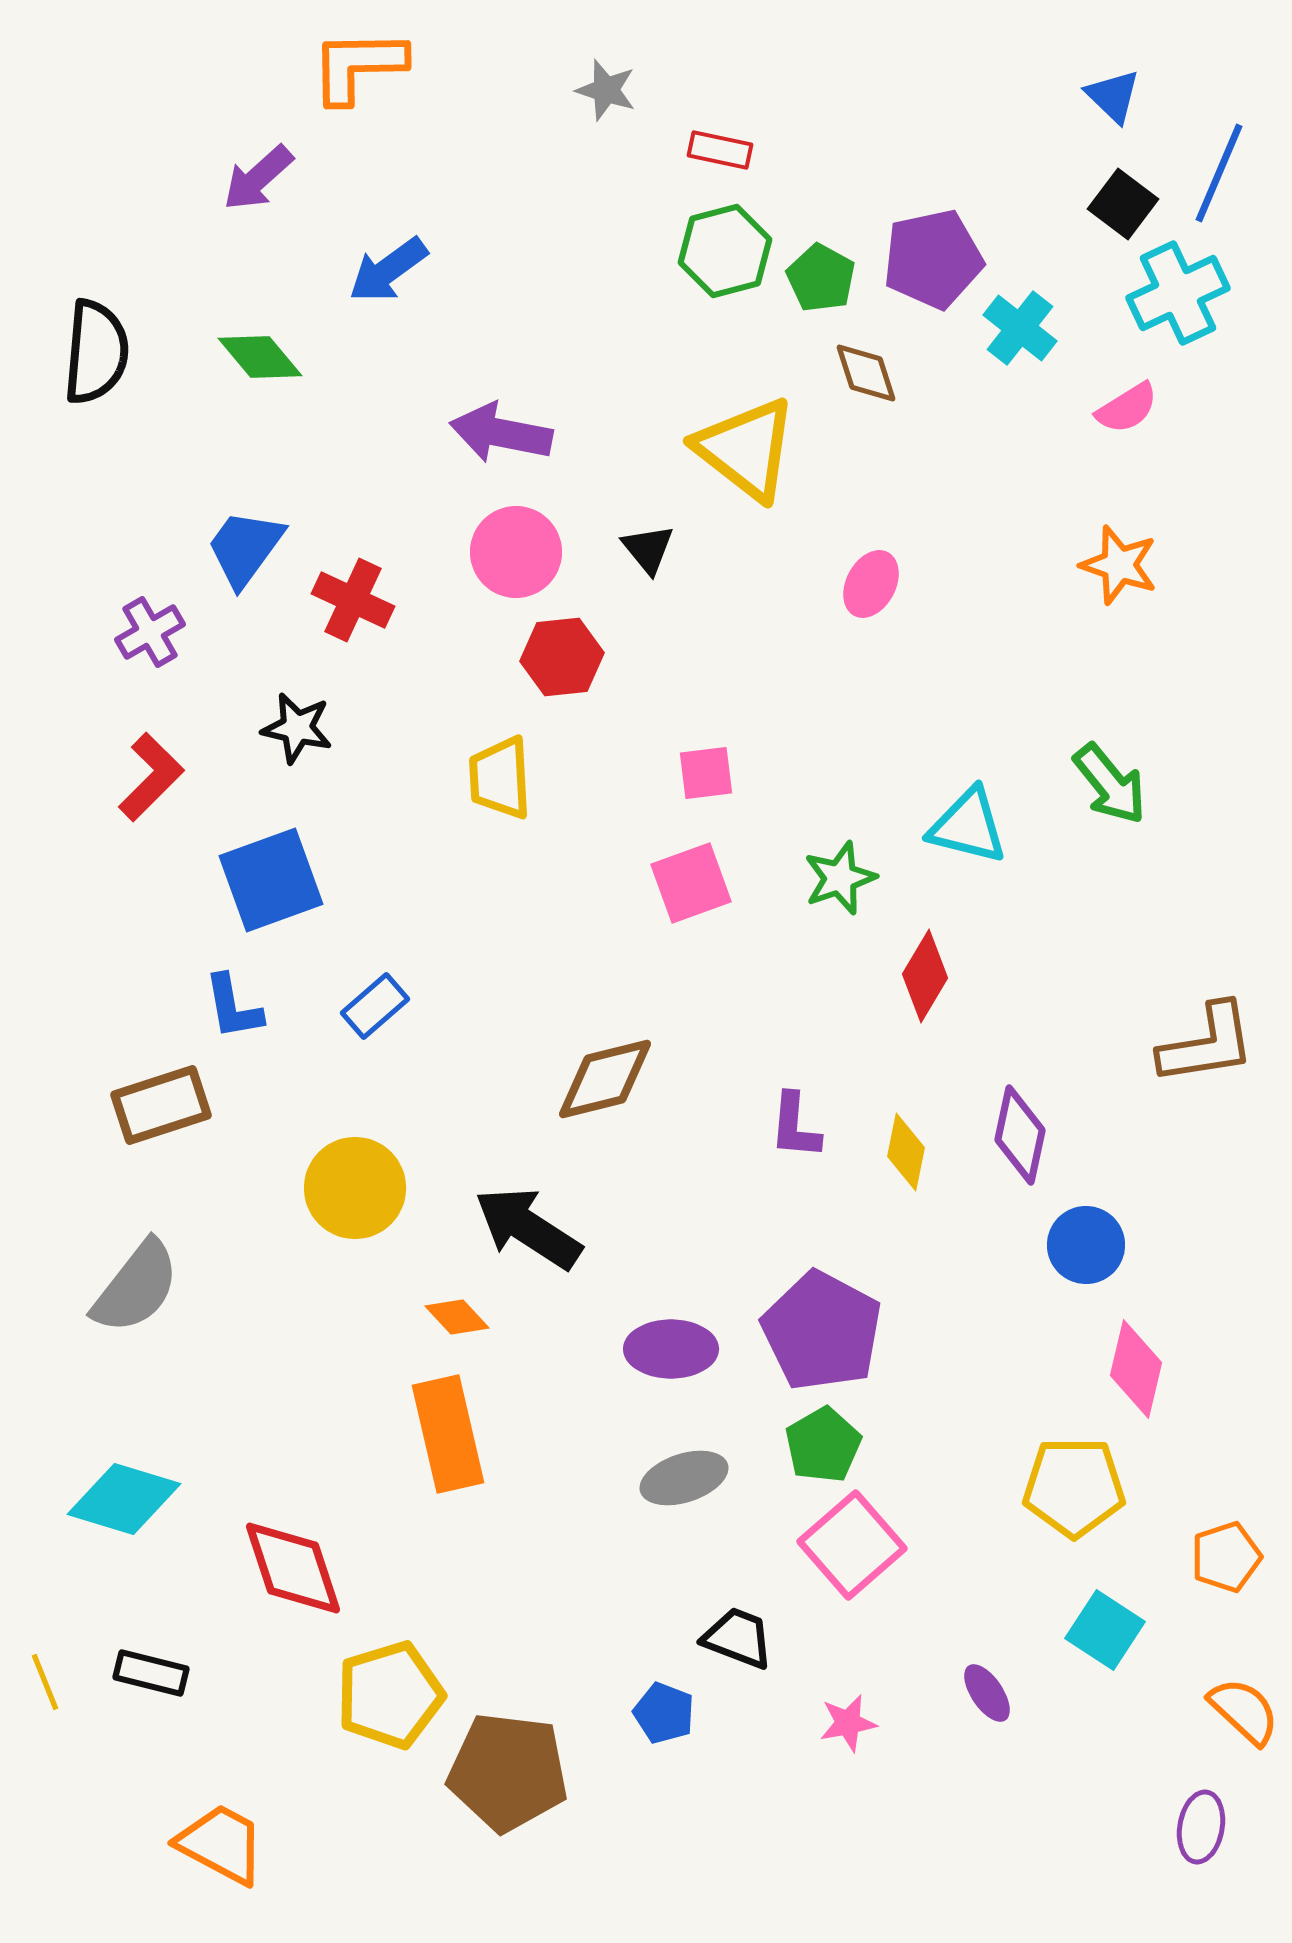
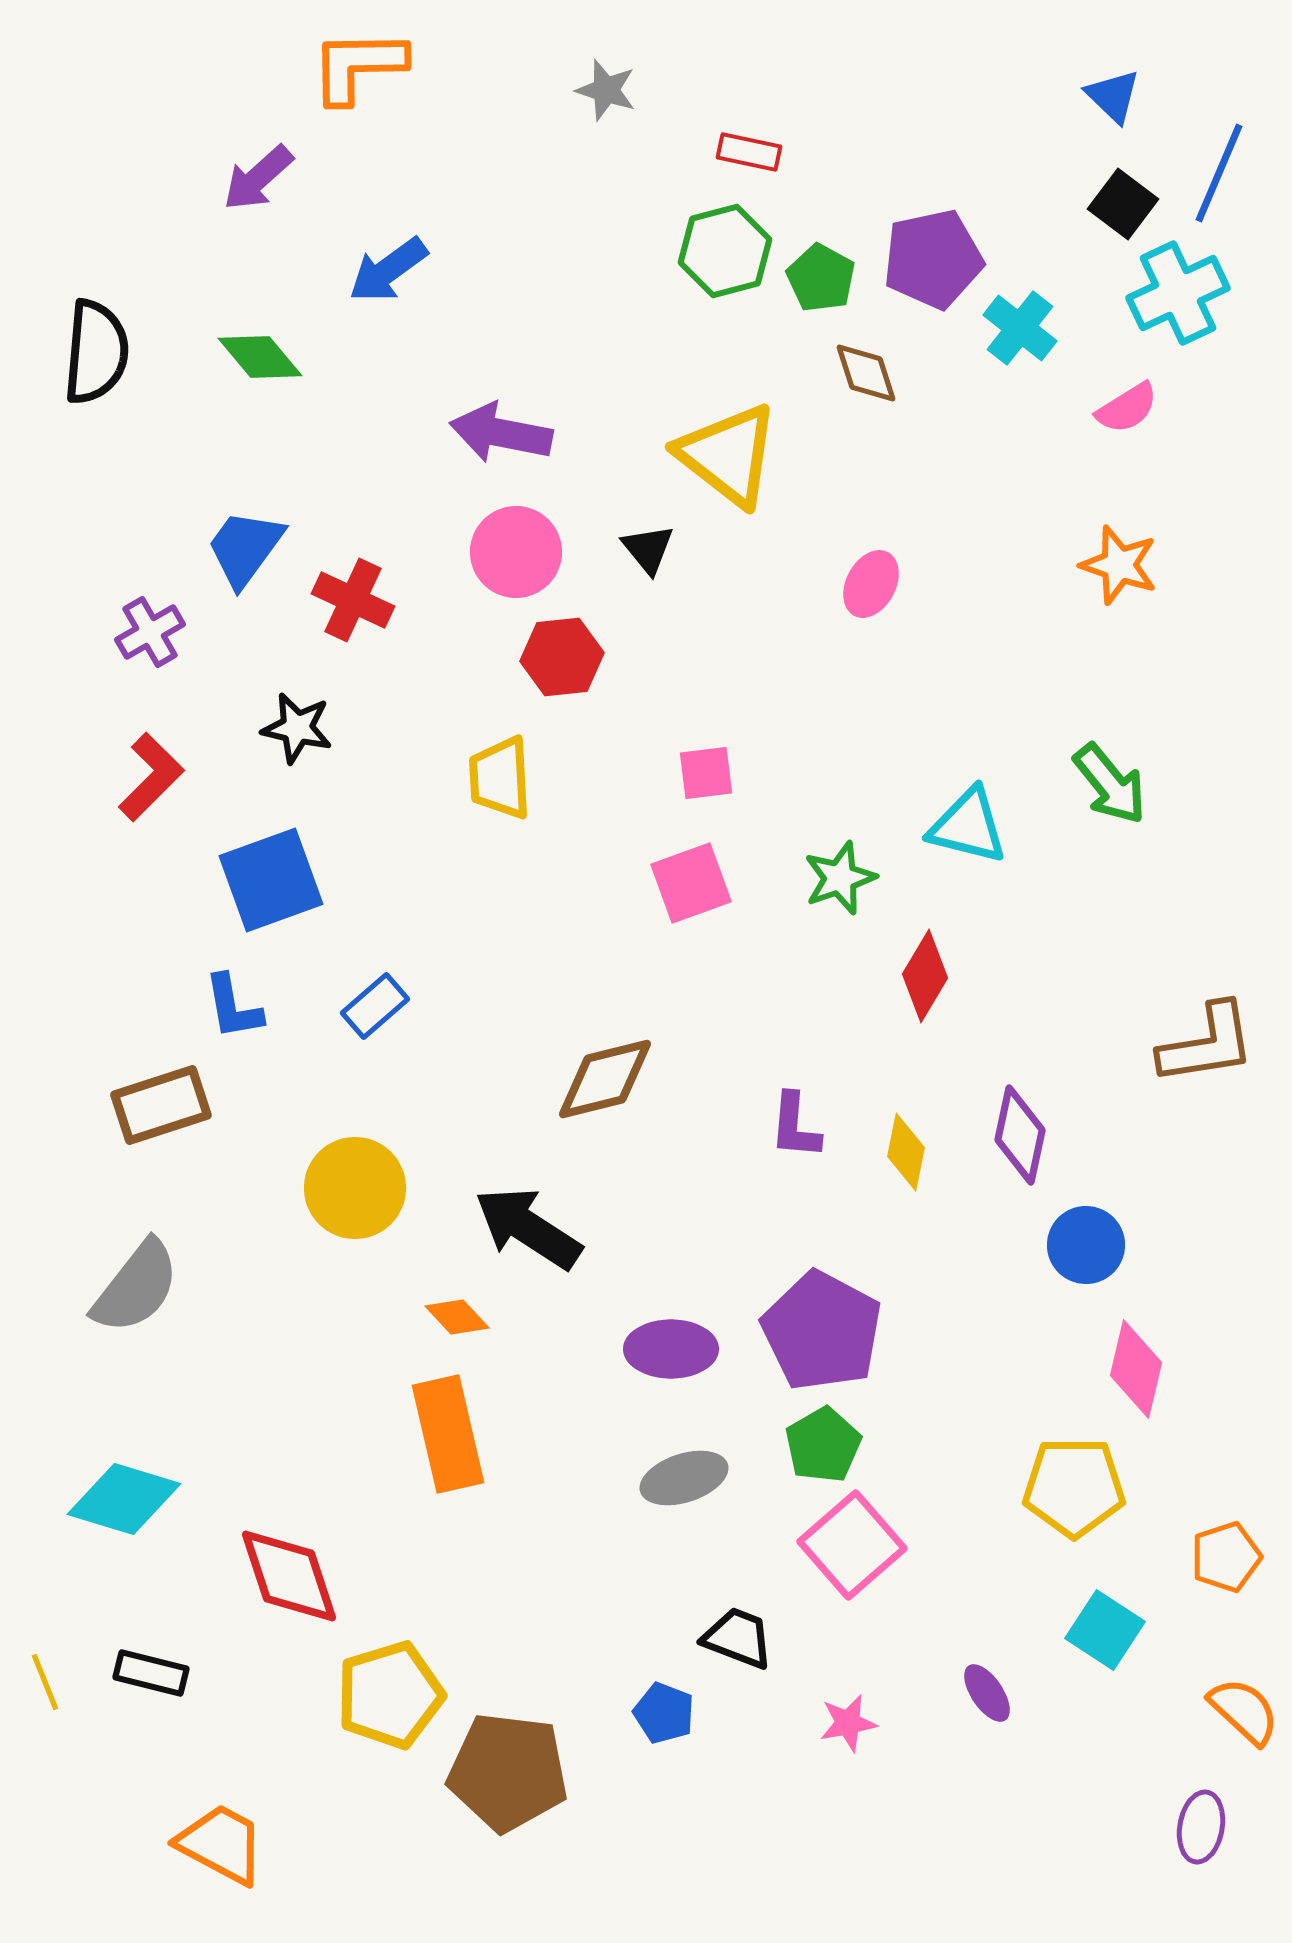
red rectangle at (720, 150): moved 29 px right, 2 px down
yellow triangle at (746, 449): moved 18 px left, 6 px down
red diamond at (293, 1568): moved 4 px left, 8 px down
